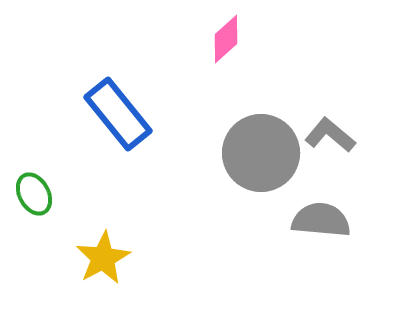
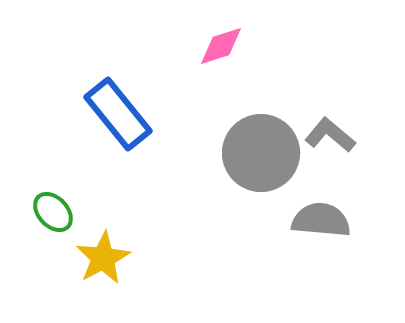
pink diamond: moved 5 px left, 7 px down; rotated 24 degrees clockwise
green ellipse: moved 19 px right, 18 px down; rotated 15 degrees counterclockwise
